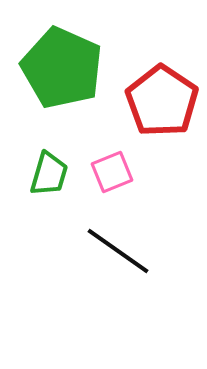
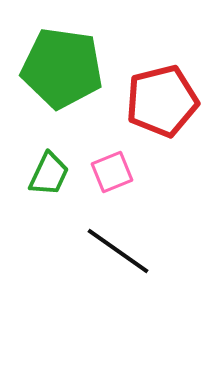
green pentagon: rotated 16 degrees counterclockwise
red pentagon: rotated 24 degrees clockwise
green trapezoid: rotated 9 degrees clockwise
